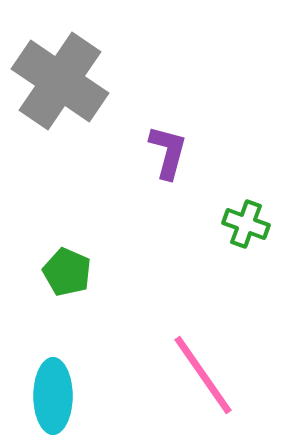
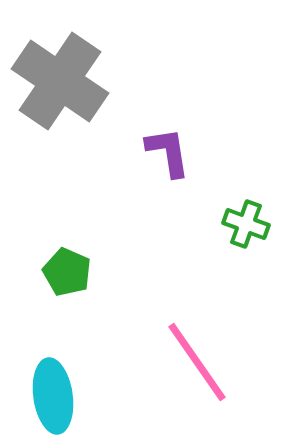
purple L-shape: rotated 24 degrees counterclockwise
pink line: moved 6 px left, 13 px up
cyan ellipse: rotated 8 degrees counterclockwise
